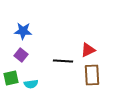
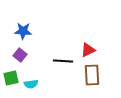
purple square: moved 1 px left
